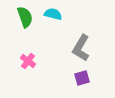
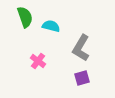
cyan semicircle: moved 2 px left, 12 px down
pink cross: moved 10 px right
